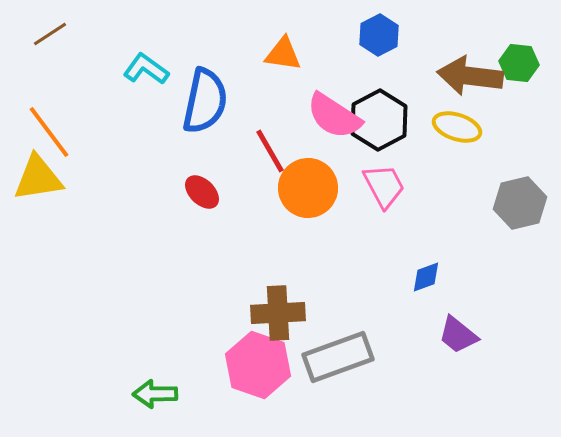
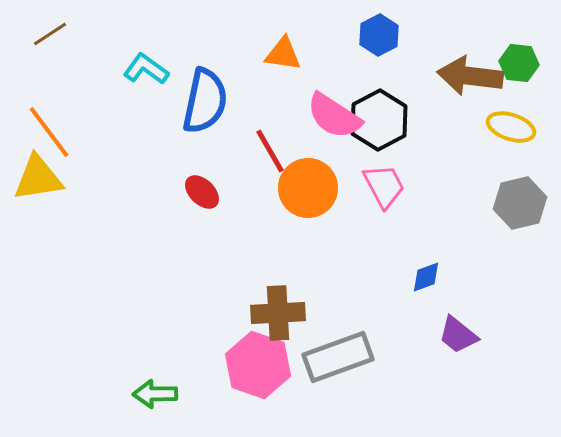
yellow ellipse: moved 54 px right
